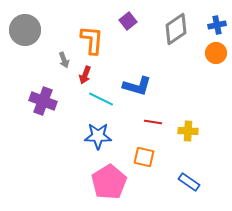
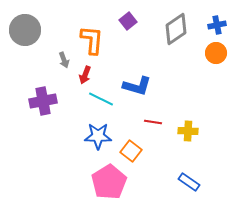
purple cross: rotated 32 degrees counterclockwise
orange square: moved 13 px left, 6 px up; rotated 25 degrees clockwise
